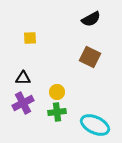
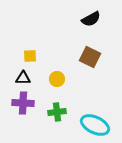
yellow square: moved 18 px down
yellow circle: moved 13 px up
purple cross: rotated 30 degrees clockwise
